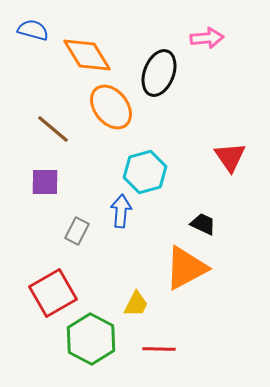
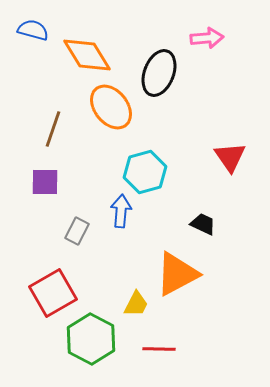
brown line: rotated 69 degrees clockwise
orange triangle: moved 9 px left, 6 px down
